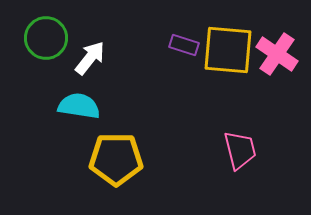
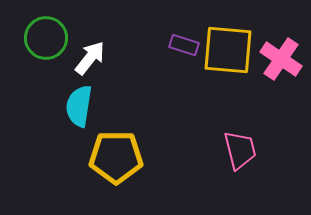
pink cross: moved 4 px right, 5 px down
cyan semicircle: rotated 90 degrees counterclockwise
yellow pentagon: moved 2 px up
